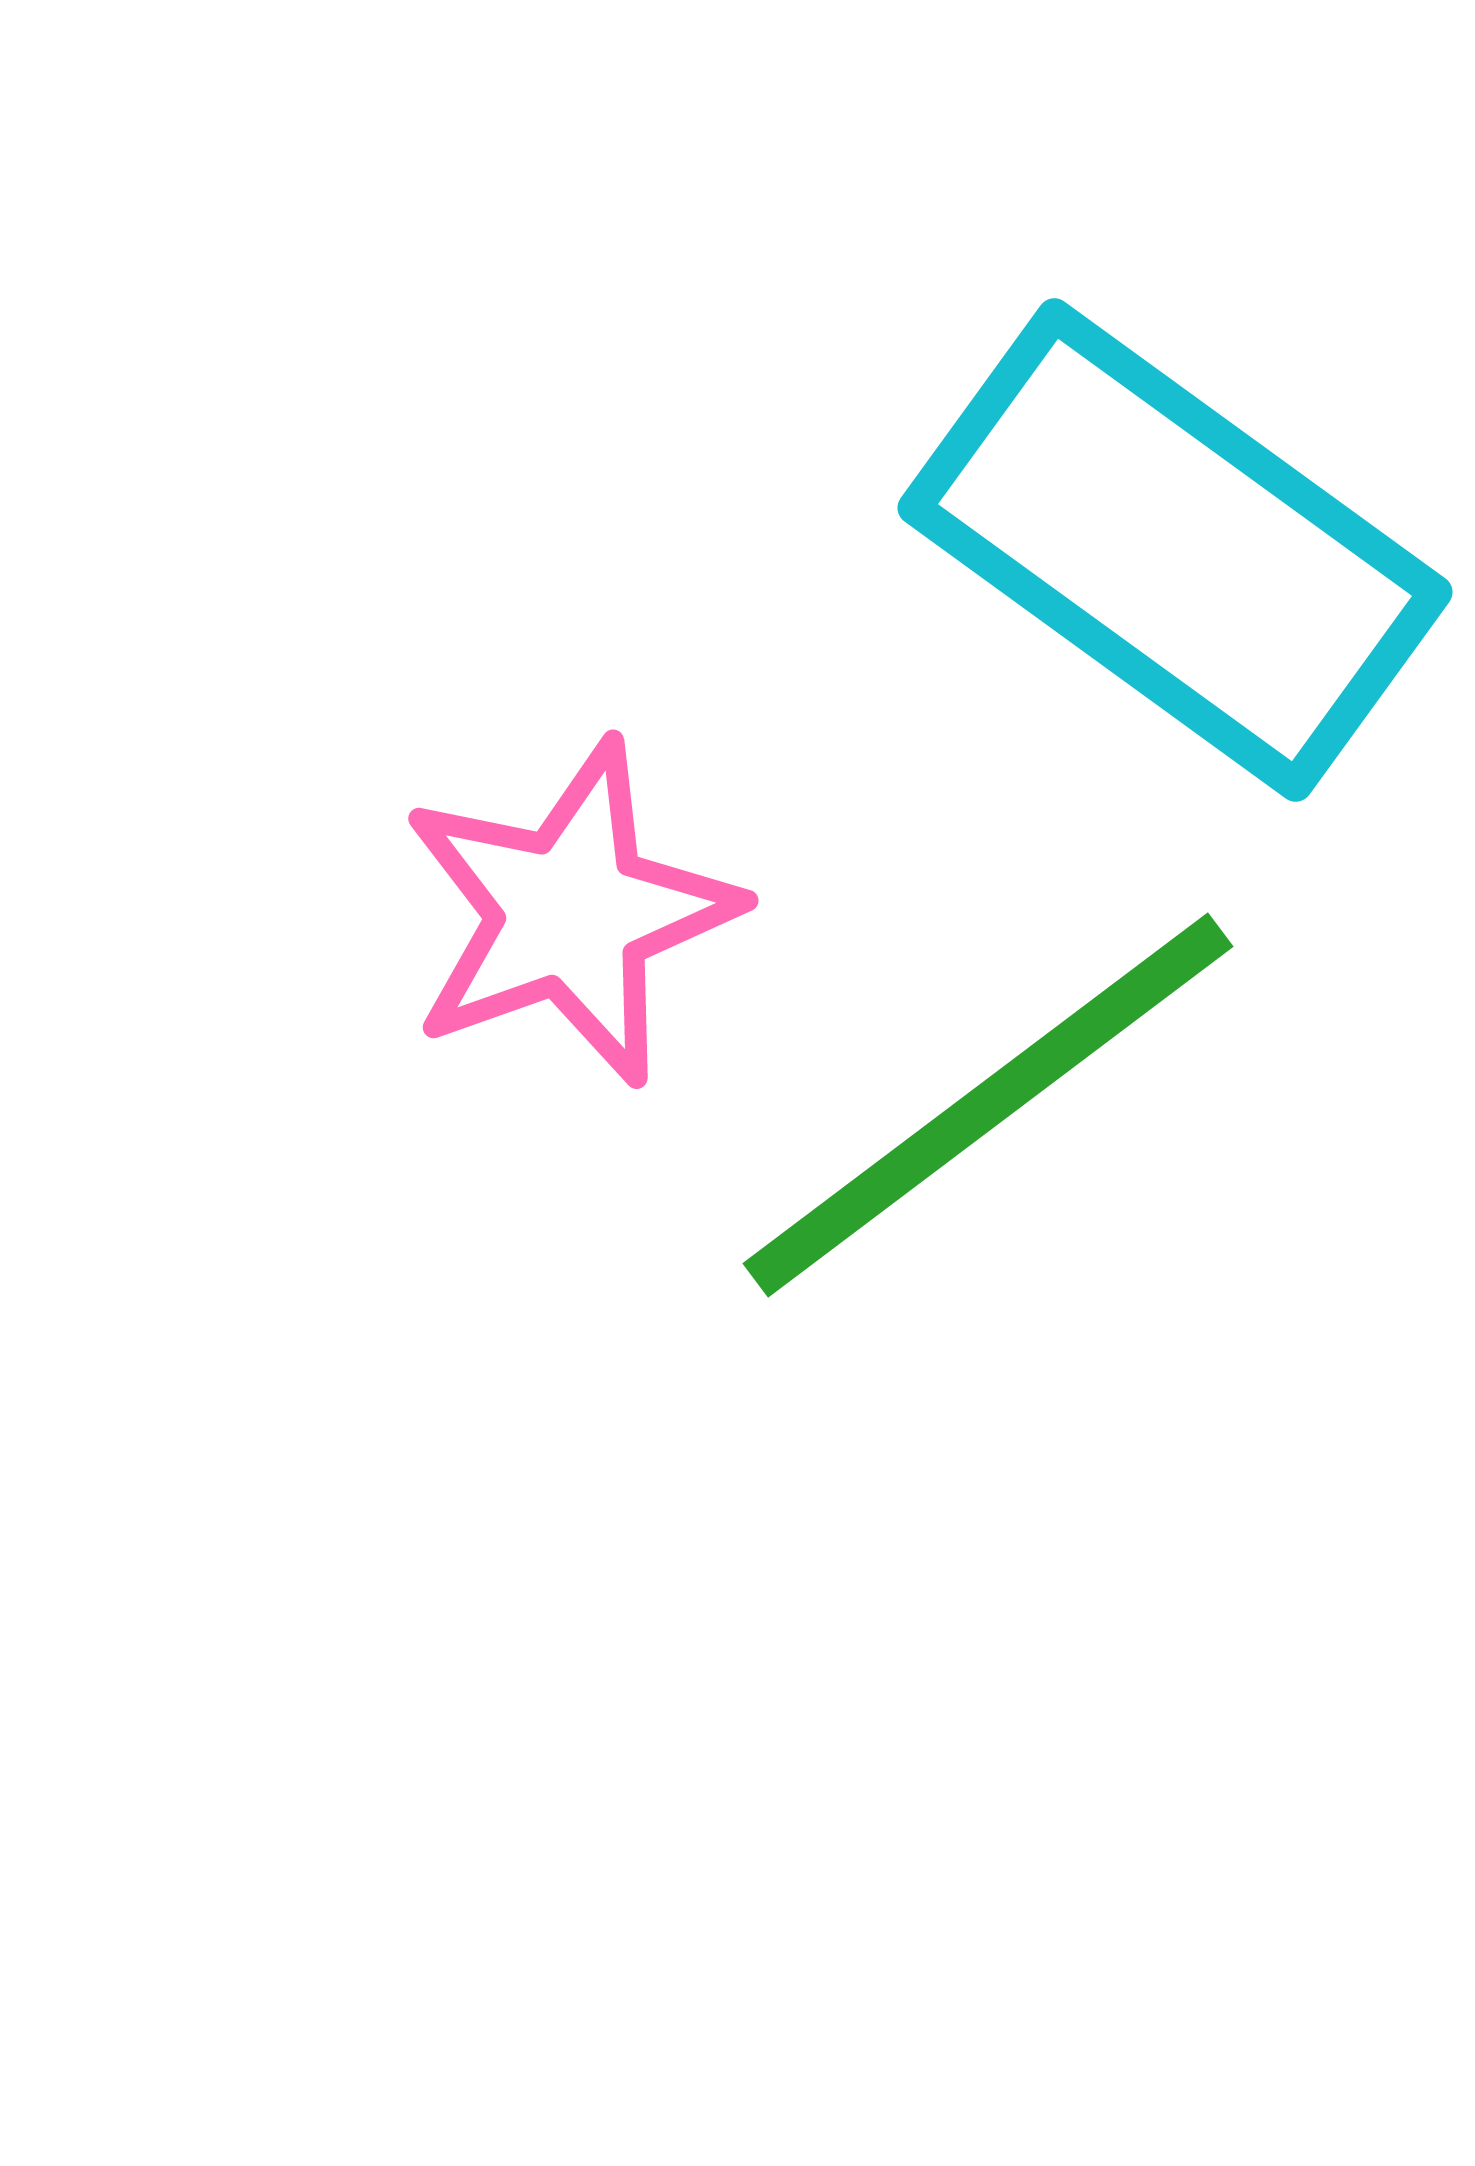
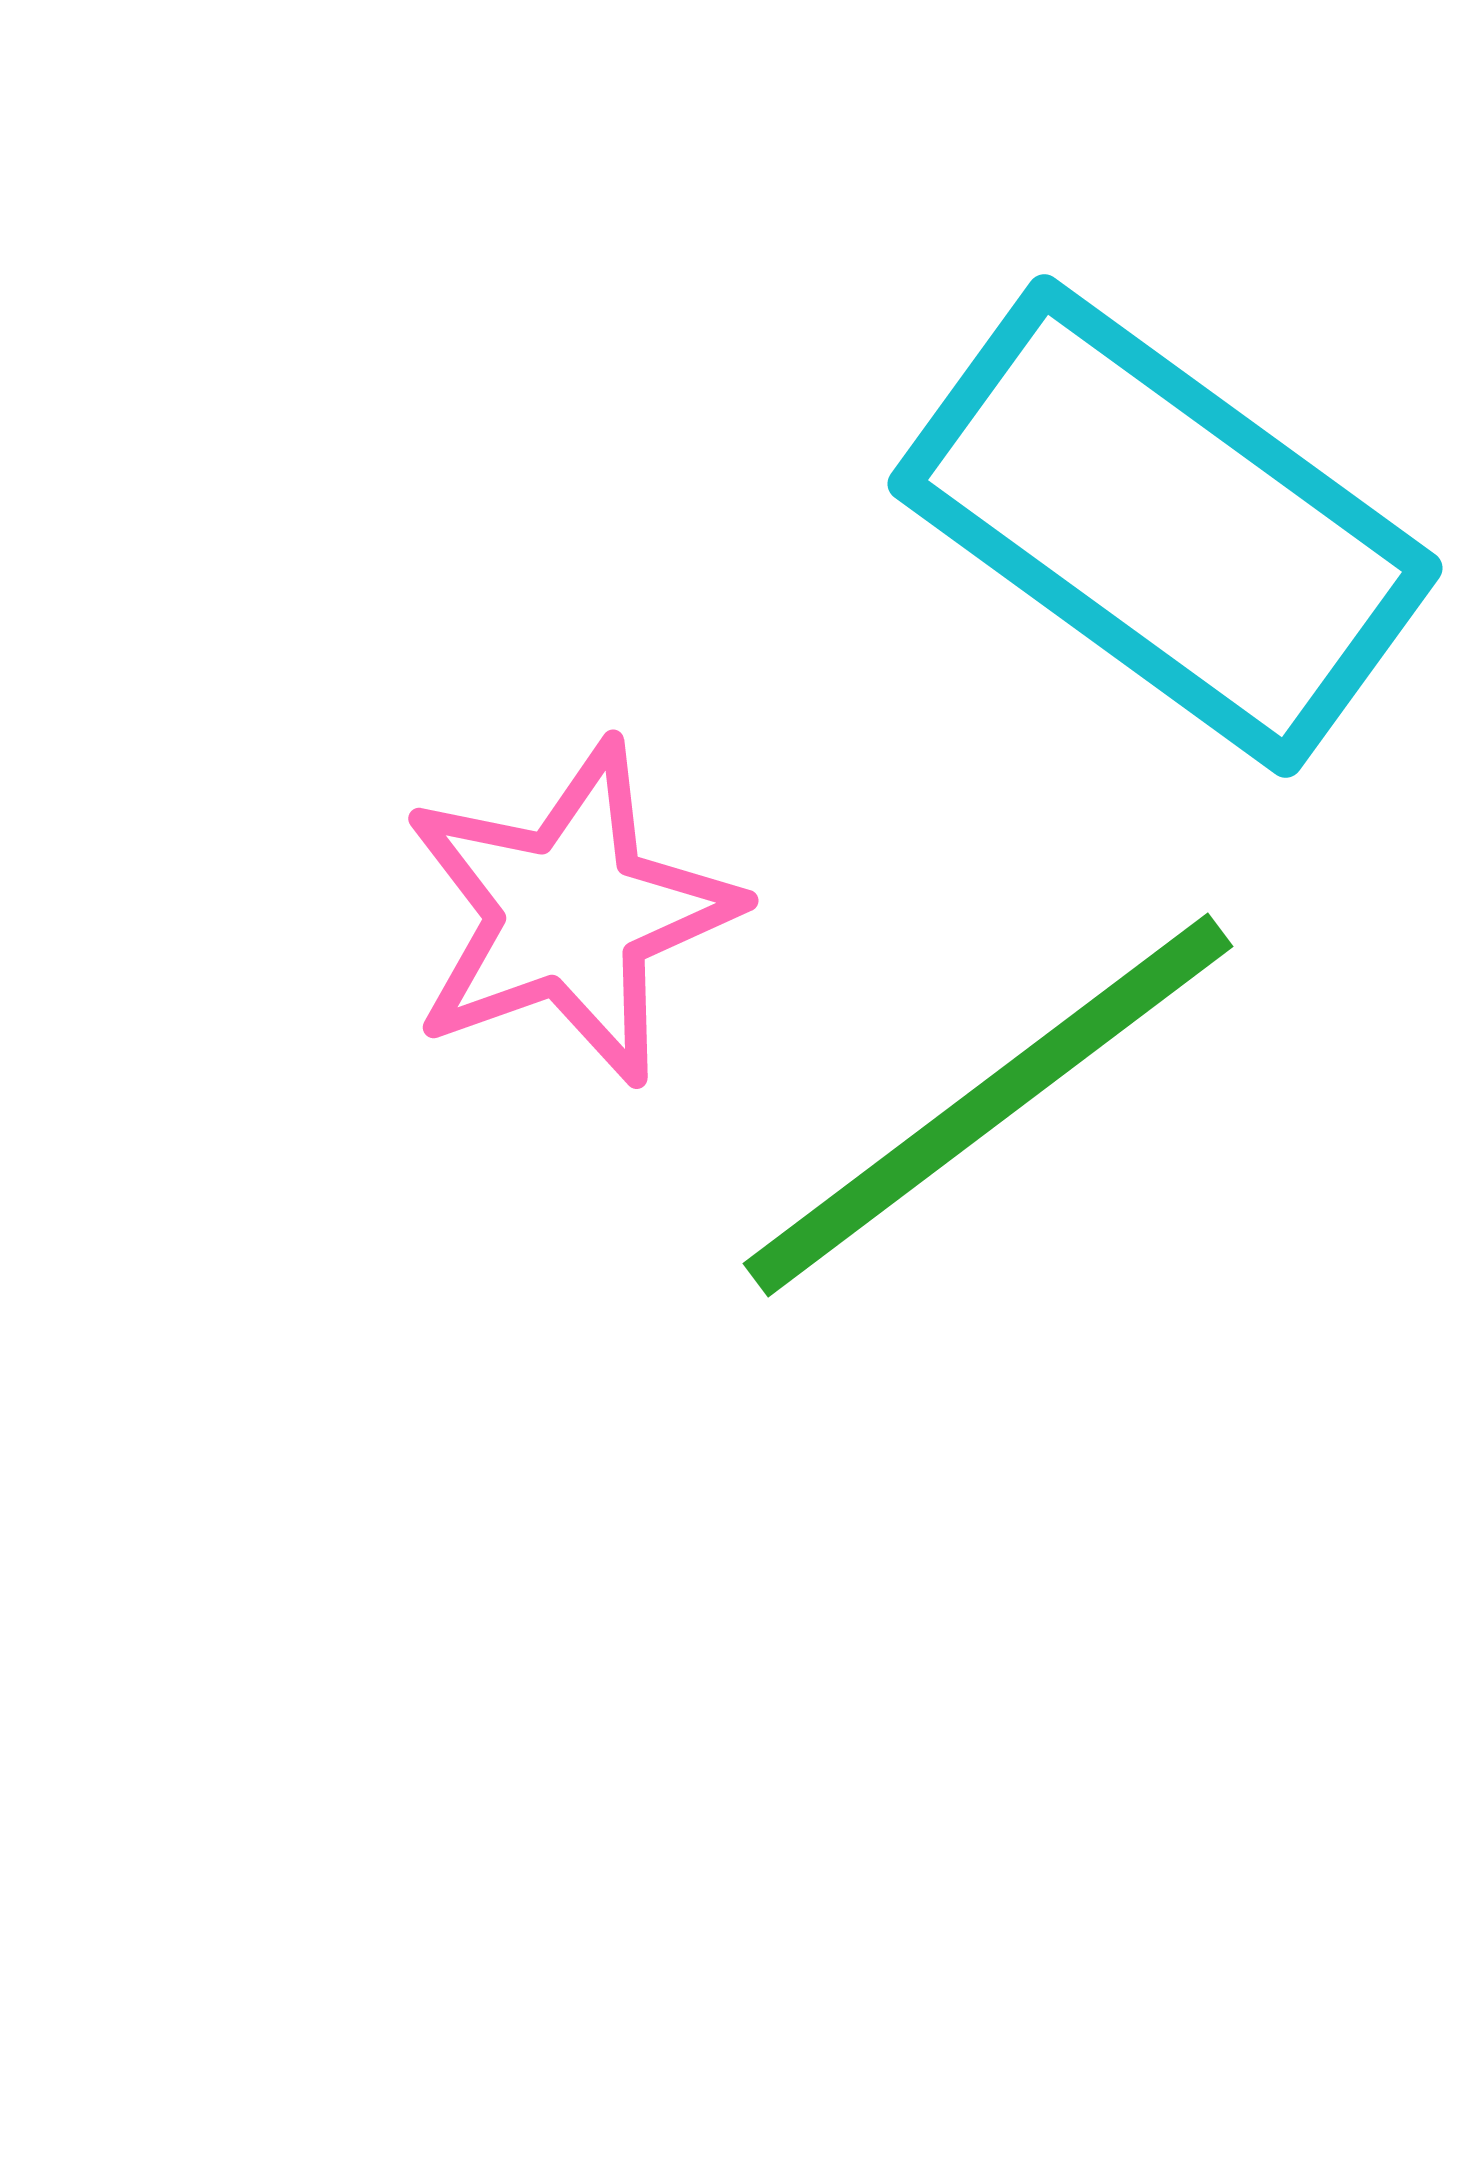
cyan rectangle: moved 10 px left, 24 px up
